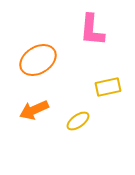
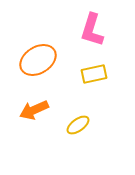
pink L-shape: rotated 12 degrees clockwise
yellow rectangle: moved 14 px left, 13 px up
yellow ellipse: moved 4 px down
